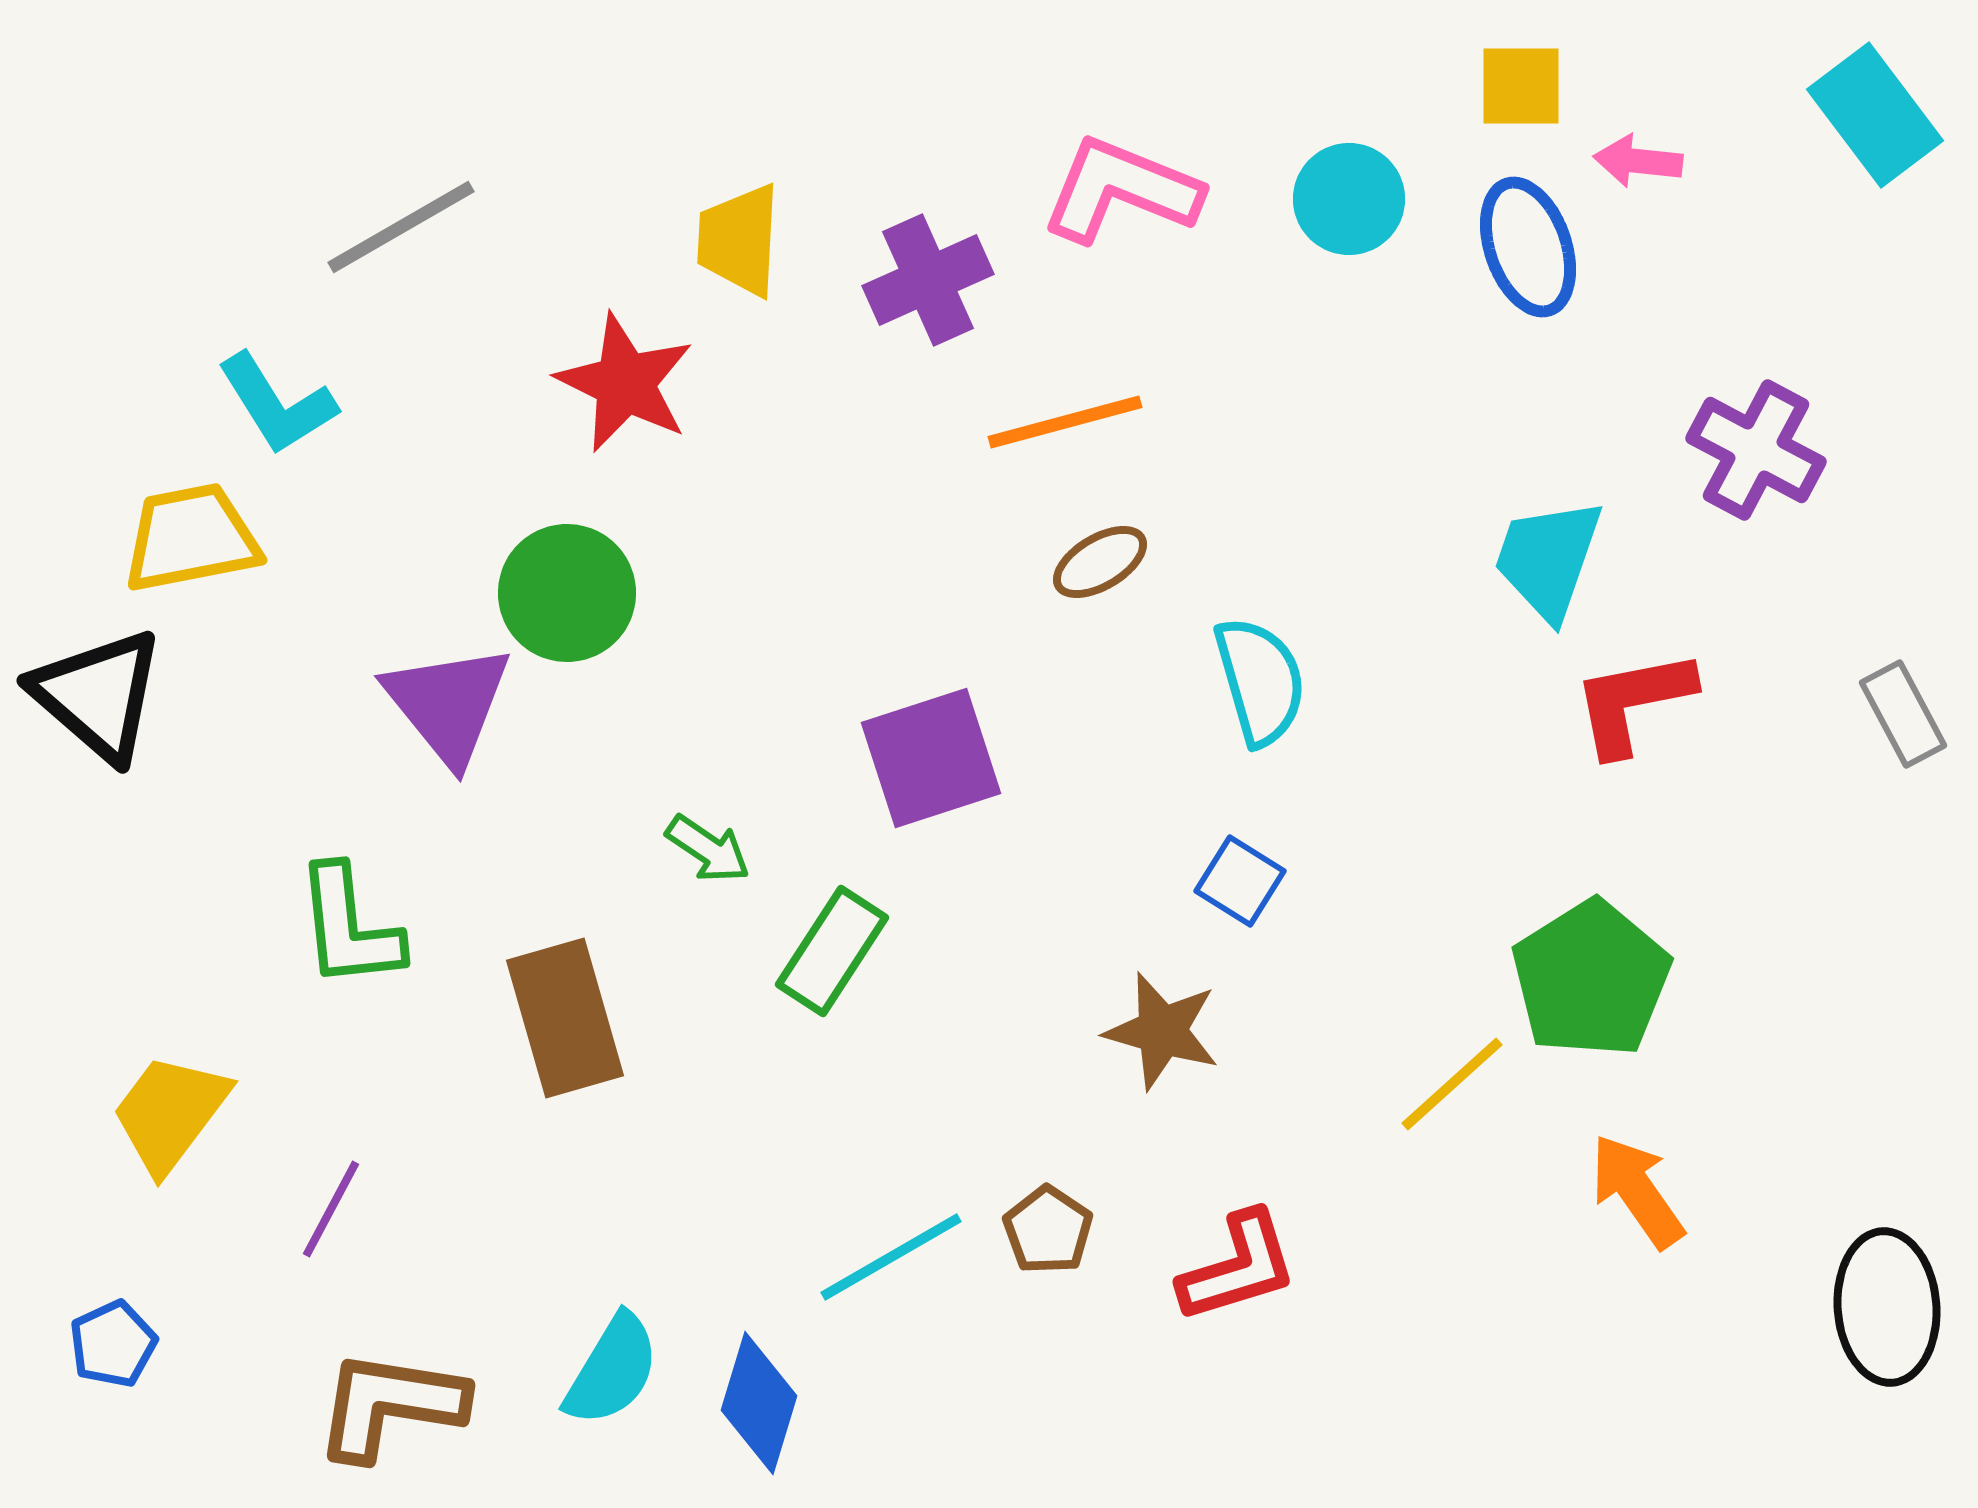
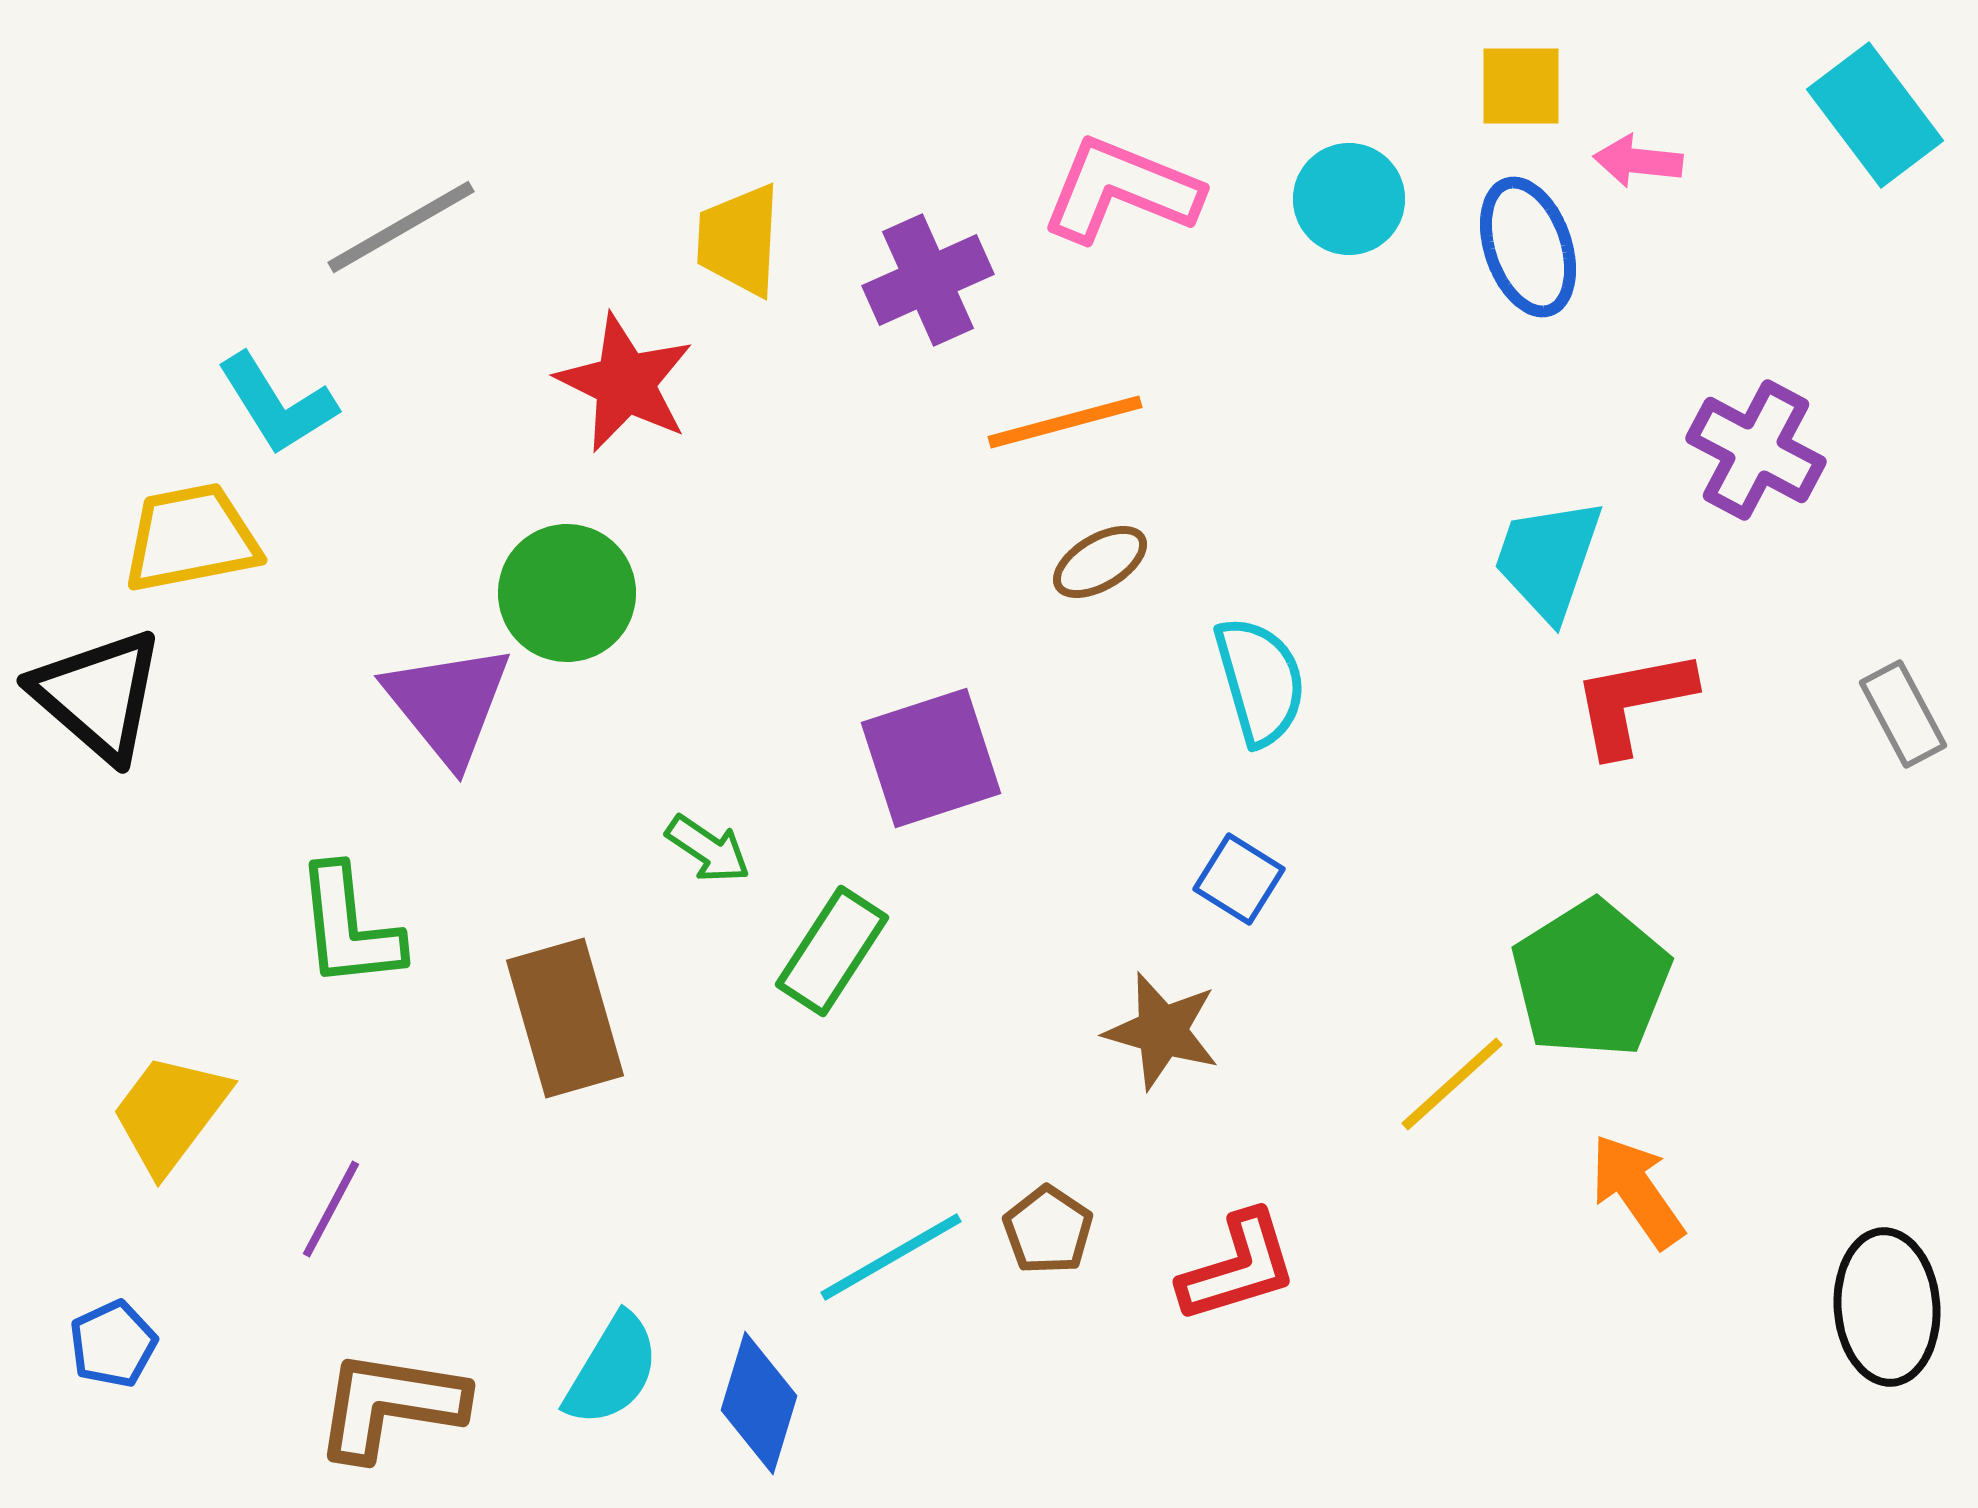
blue square at (1240, 881): moved 1 px left, 2 px up
